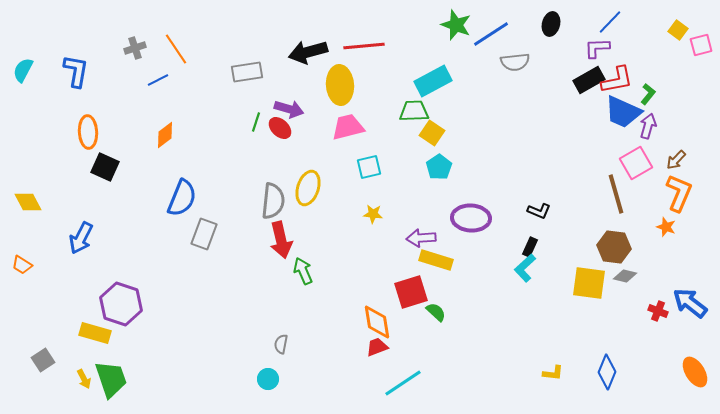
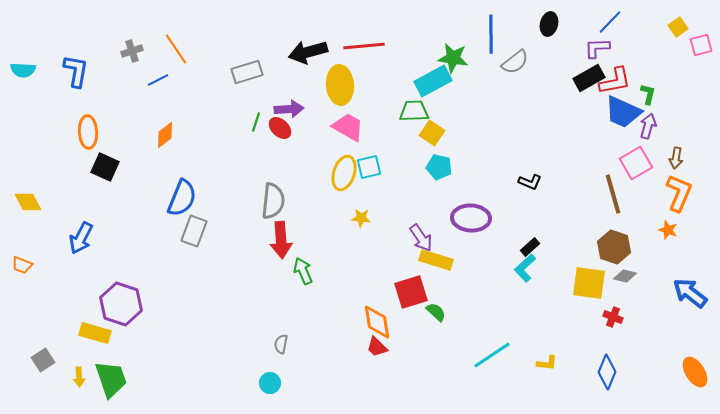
black ellipse at (551, 24): moved 2 px left
green star at (456, 25): moved 3 px left, 33 px down; rotated 12 degrees counterclockwise
yellow square at (678, 30): moved 3 px up; rotated 18 degrees clockwise
blue line at (491, 34): rotated 57 degrees counterclockwise
gray cross at (135, 48): moved 3 px left, 3 px down
gray semicircle at (515, 62): rotated 32 degrees counterclockwise
cyan semicircle at (23, 70): rotated 115 degrees counterclockwise
gray rectangle at (247, 72): rotated 8 degrees counterclockwise
black rectangle at (589, 80): moved 2 px up
red L-shape at (617, 80): moved 2 px left, 1 px down
green L-shape at (648, 94): rotated 25 degrees counterclockwise
purple arrow at (289, 109): rotated 20 degrees counterclockwise
pink trapezoid at (348, 127): rotated 44 degrees clockwise
brown arrow at (676, 160): moved 2 px up; rotated 35 degrees counterclockwise
cyan pentagon at (439, 167): rotated 25 degrees counterclockwise
yellow ellipse at (308, 188): moved 36 px right, 15 px up
brown line at (616, 194): moved 3 px left
black L-shape at (539, 211): moved 9 px left, 29 px up
yellow star at (373, 214): moved 12 px left, 4 px down
orange star at (666, 227): moved 2 px right, 3 px down
gray rectangle at (204, 234): moved 10 px left, 3 px up
purple arrow at (421, 238): rotated 120 degrees counterclockwise
red arrow at (281, 240): rotated 9 degrees clockwise
black rectangle at (530, 247): rotated 24 degrees clockwise
brown hexagon at (614, 247): rotated 12 degrees clockwise
orange trapezoid at (22, 265): rotated 10 degrees counterclockwise
blue arrow at (690, 303): moved 10 px up
red cross at (658, 311): moved 45 px left, 6 px down
red trapezoid at (377, 347): rotated 115 degrees counterclockwise
yellow L-shape at (553, 373): moved 6 px left, 10 px up
yellow arrow at (84, 379): moved 5 px left, 2 px up; rotated 24 degrees clockwise
cyan circle at (268, 379): moved 2 px right, 4 px down
cyan line at (403, 383): moved 89 px right, 28 px up
